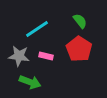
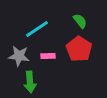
pink rectangle: moved 2 px right; rotated 16 degrees counterclockwise
green arrow: rotated 65 degrees clockwise
